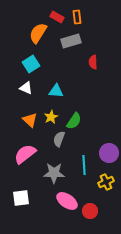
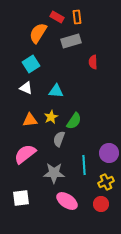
orange triangle: rotated 49 degrees counterclockwise
red circle: moved 11 px right, 7 px up
